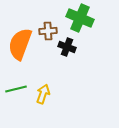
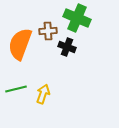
green cross: moved 3 px left
